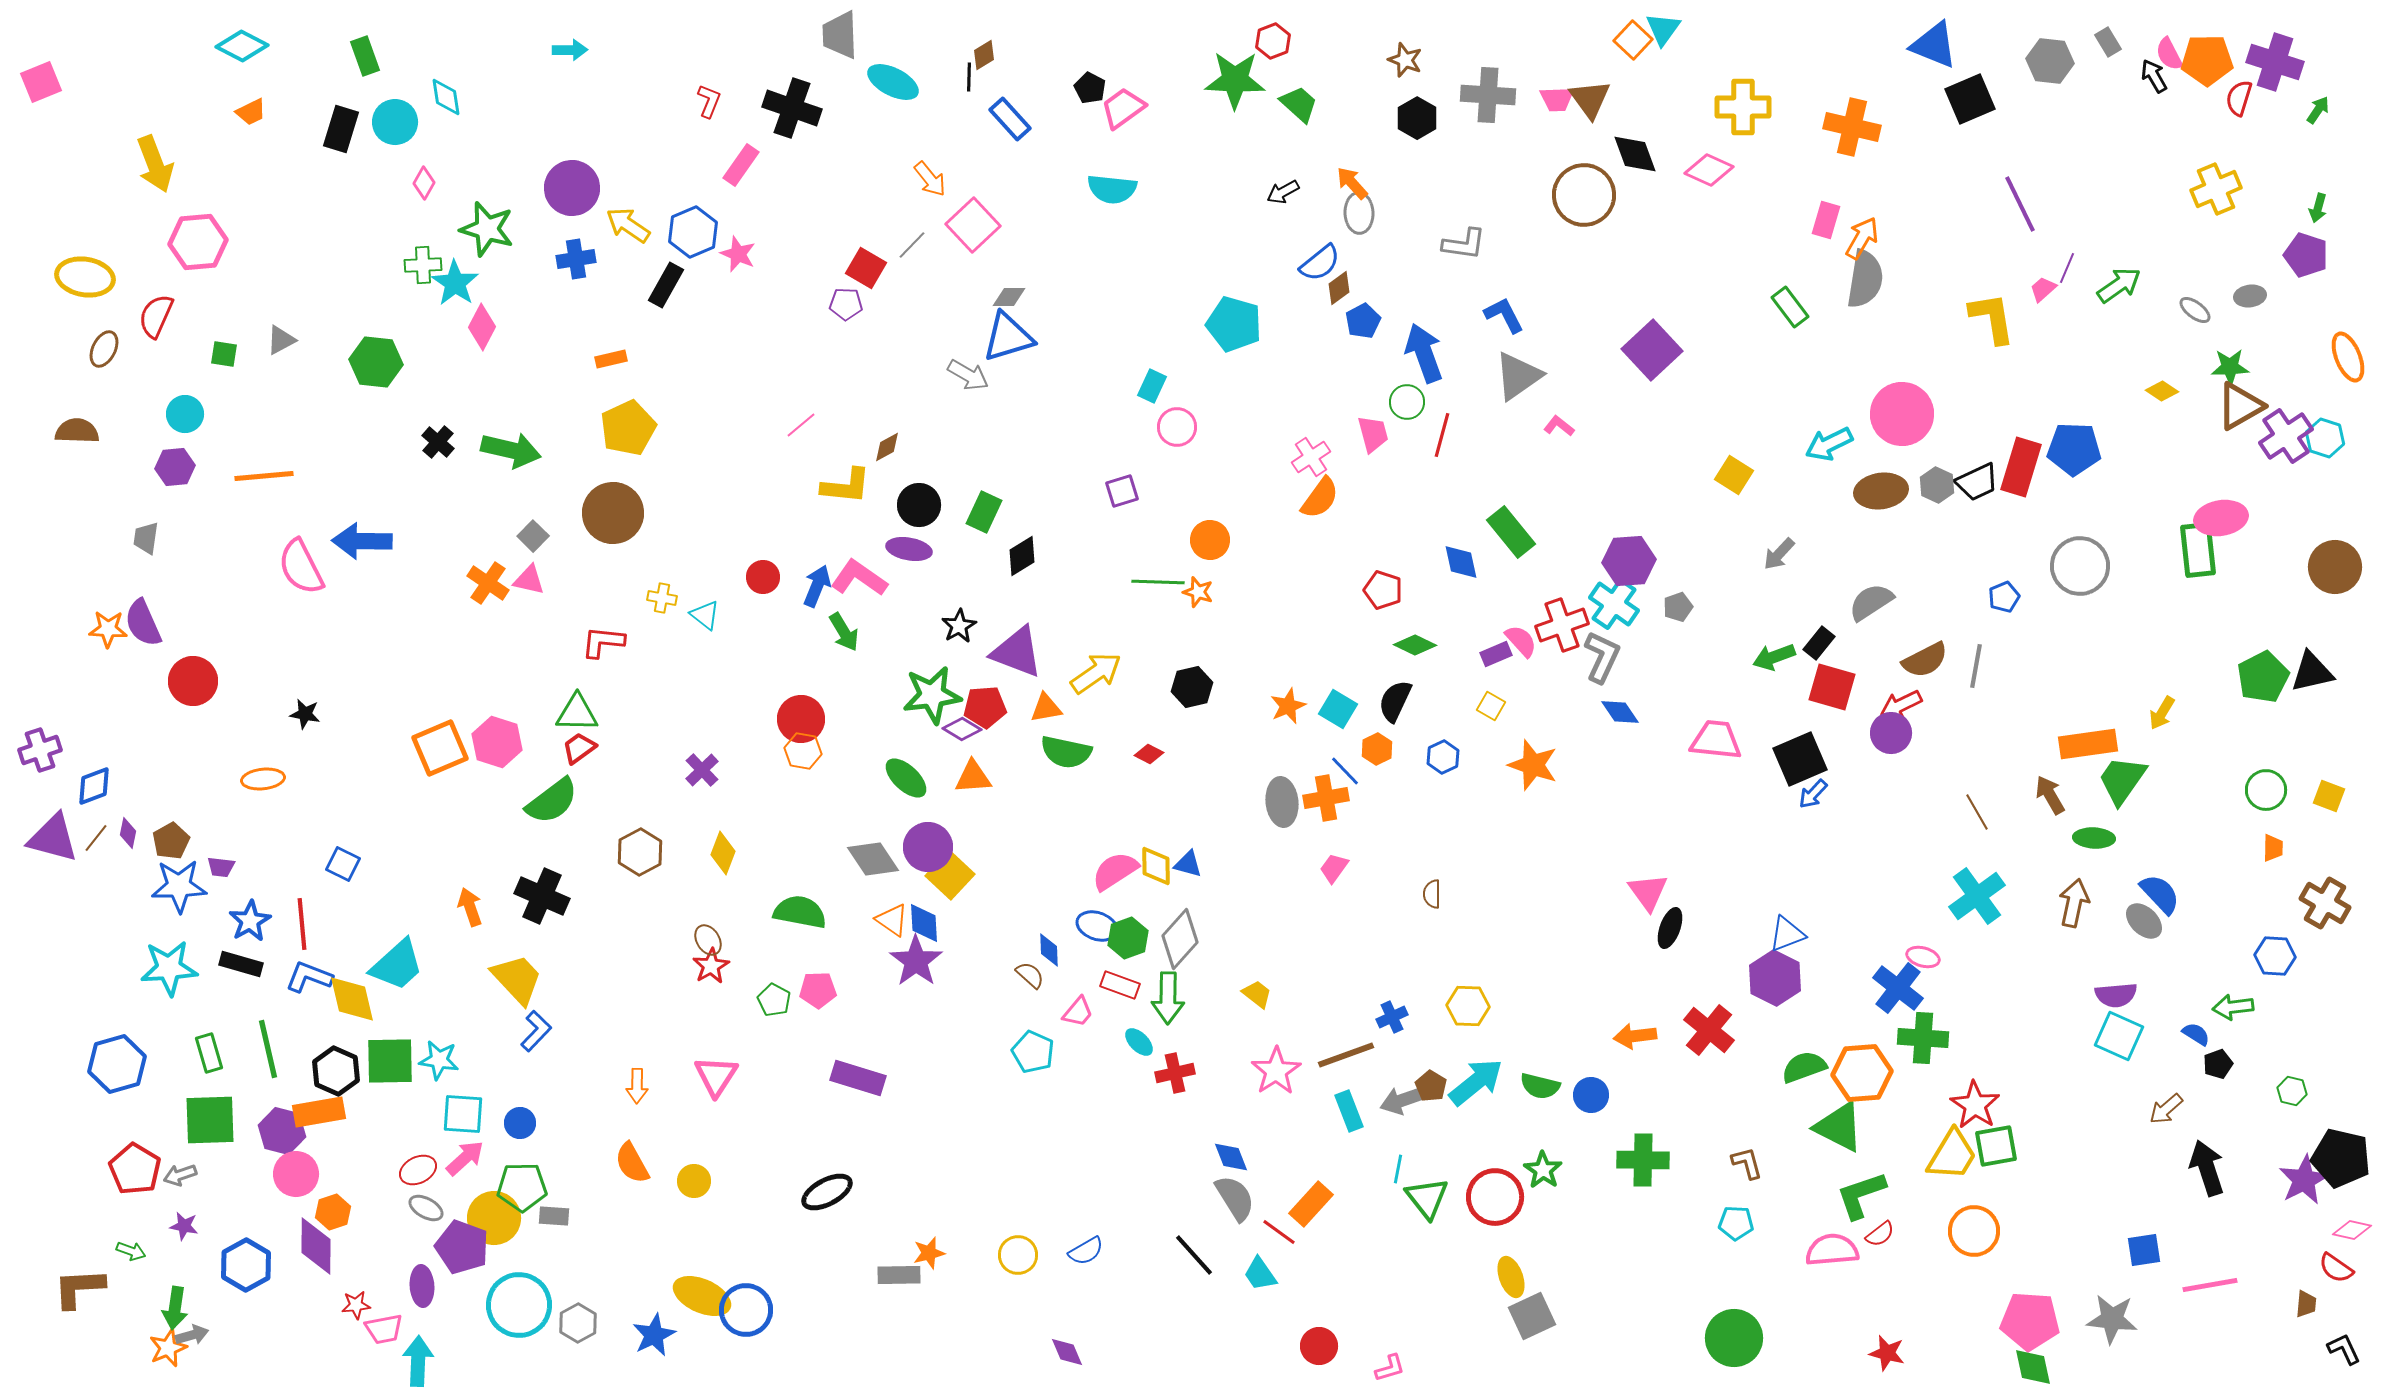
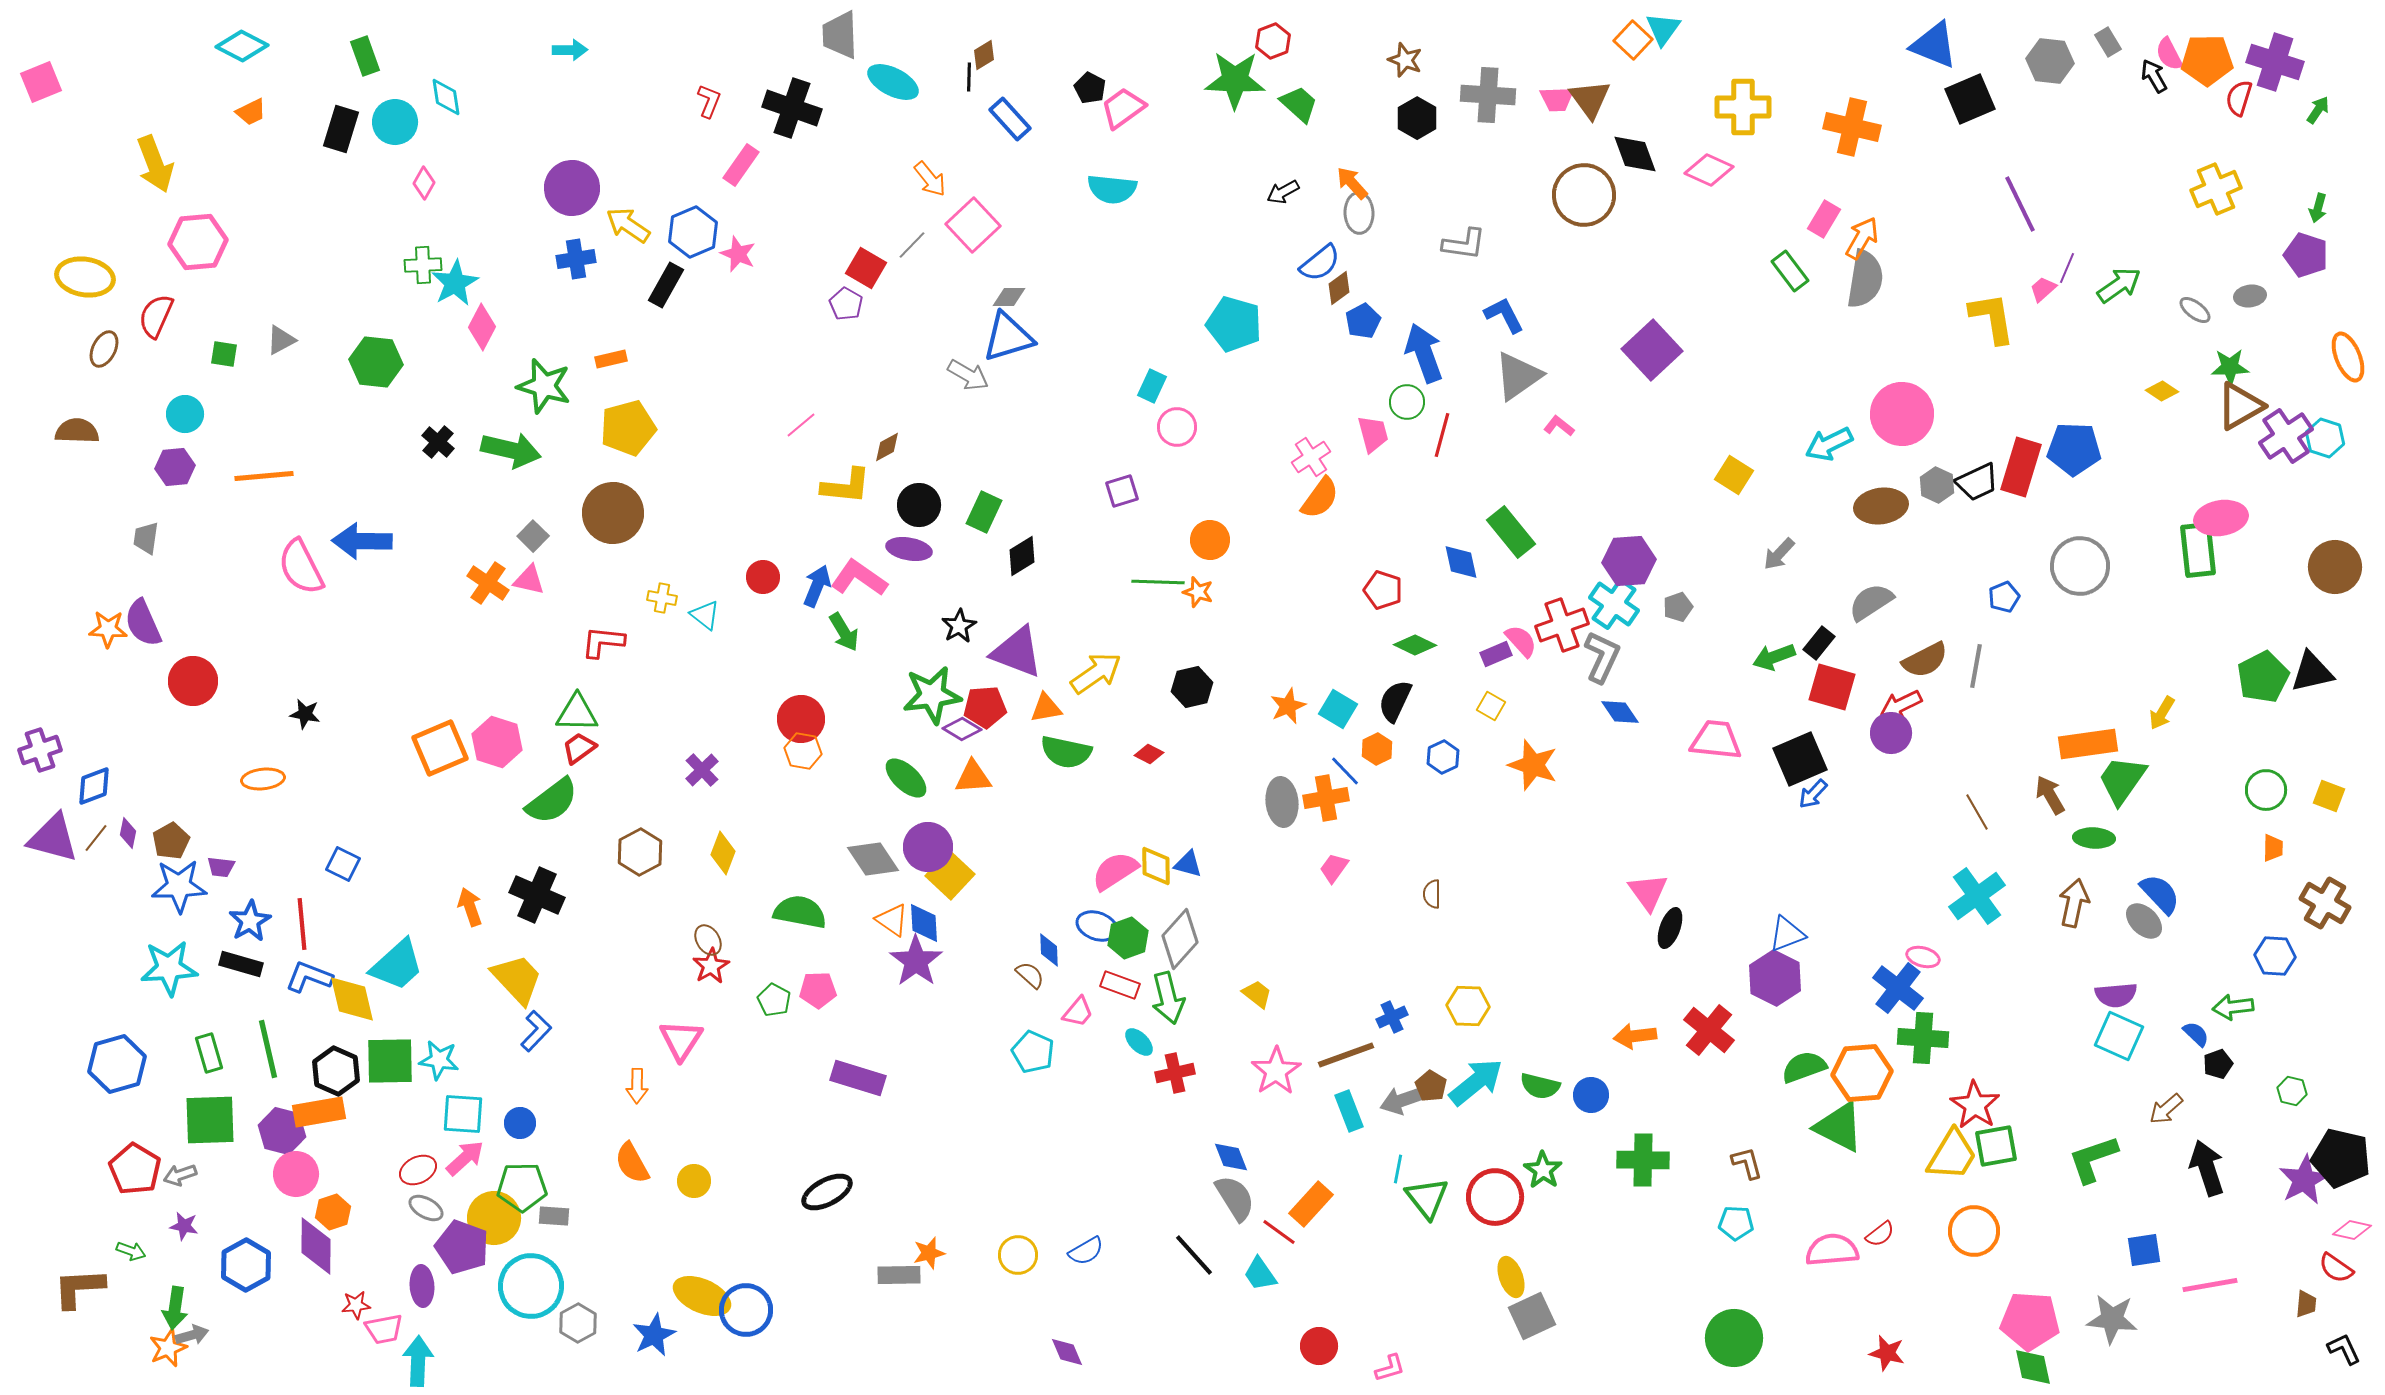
pink rectangle at (1826, 220): moved 2 px left, 1 px up; rotated 15 degrees clockwise
green star at (487, 229): moved 57 px right, 157 px down
cyan star at (455, 283): rotated 9 degrees clockwise
purple pentagon at (846, 304): rotated 28 degrees clockwise
green rectangle at (1790, 307): moved 36 px up
yellow pentagon at (628, 428): rotated 10 degrees clockwise
brown ellipse at (1881, 491): moved 15 px down
black cross at (542, 896): moved 5 px left, 1 px up
green arrow at (1168, 998): rotated 15 degrees counterclockwise
blue semicircle at (2196, 1034): rotated 12 degrees clockwise
pink triangle at (716, 1076): moved 35 px left, 36 px up
green L-shape at (1861, 1195): moved 232 px right, 36 px up
cyan circle at (519, 1305): moved 12 px right, 19 px up
